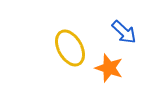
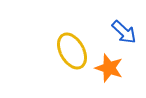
yellow ellipse: moved 2 px right, 3 px down
